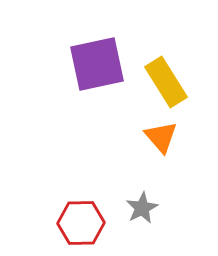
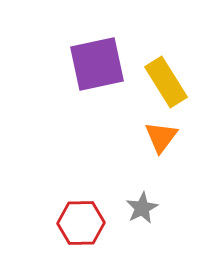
orange triangle: rotated 18 degrees clockwise
